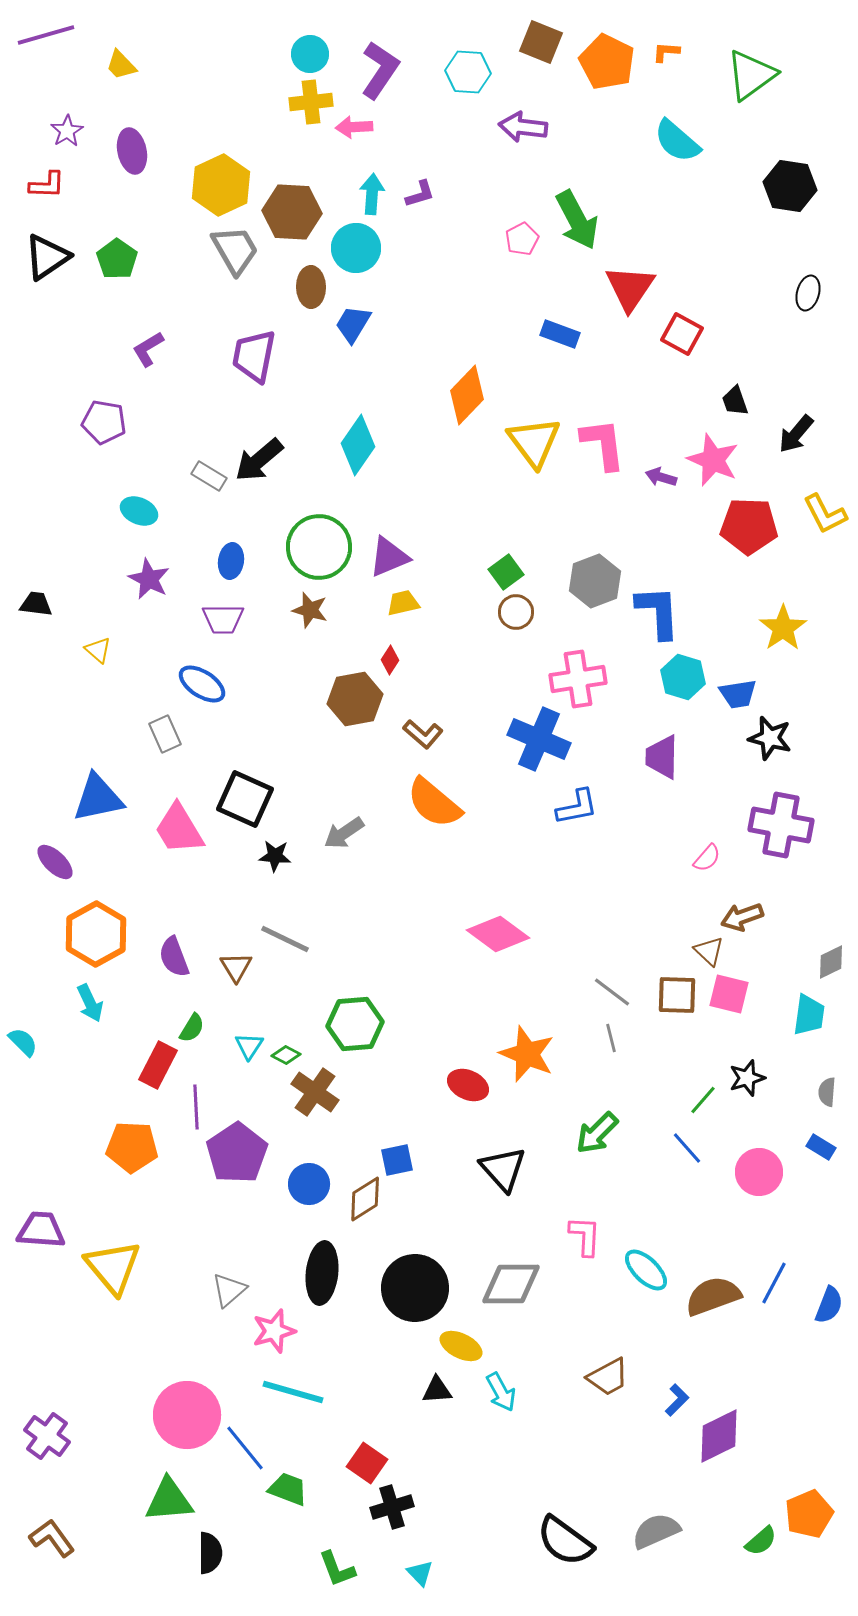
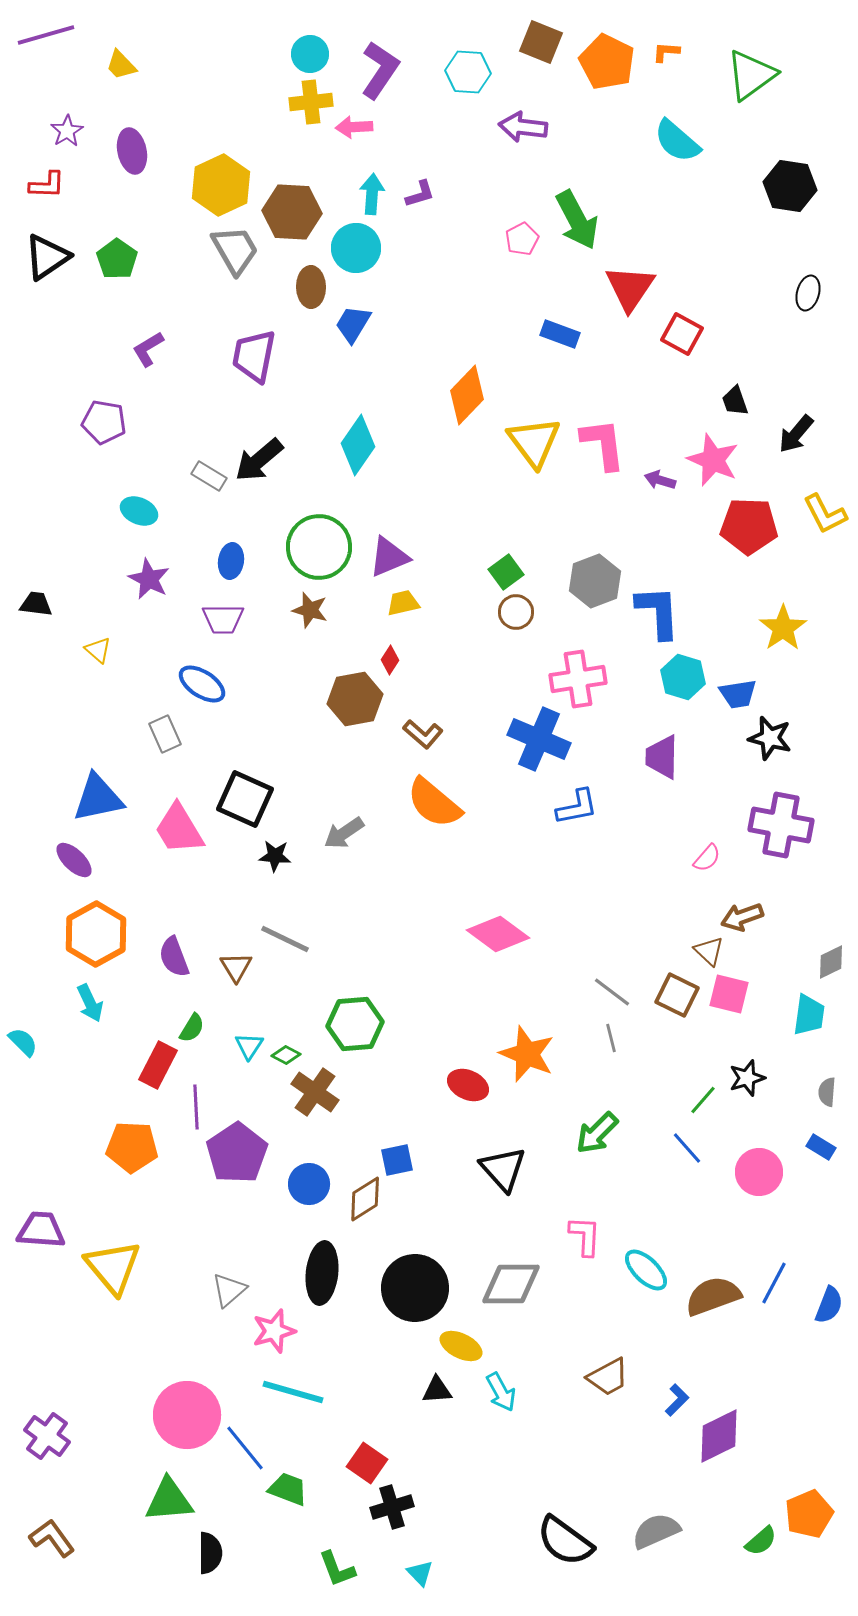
purple arrow at (661, 477): moved 1 px left, 3 px down
purple ellipse at (55, 862): moved 19 px right, 2 px up
brown square at (677, 995): rotated 24 degrees clockwise
